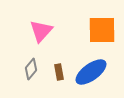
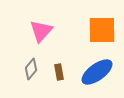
blue ellipse: moved 6 px right
